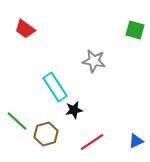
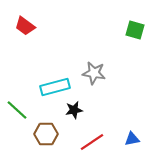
red trapezoid: moved 3 px up
gray star: moved 12 px down
cyan rectangle: rotated 72 degrees counterclockwise
green line: moved 11 px up
brown hexagon: rotated 15 degrees clockwise
blue triangle: moved 4 px left, 2 px up; rotated 14 degrees clockwise
